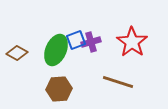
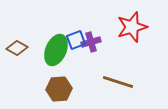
red star: moved 15 px up; rotated 20 degrees clockwise
brown diamond: moved 5 px up
